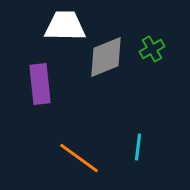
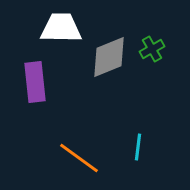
white trapezoid: moved 4 px left, 2 px down
gray diamond: moved 3 px right
purple rectangle: moved 5 px left, 2 px up
